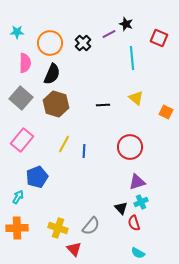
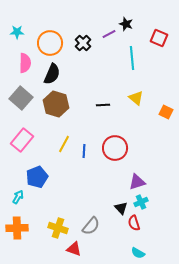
red circle: moved 15 px left, 1 px down
red triangle: rotated 28 degrees counterclockwise
